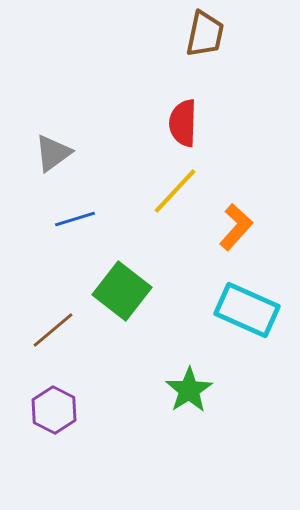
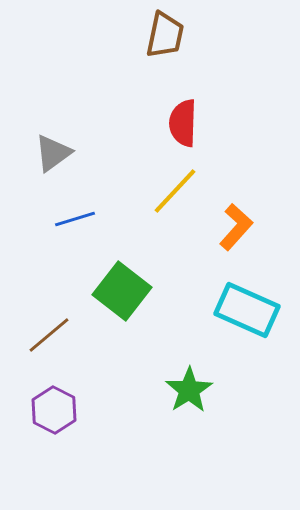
brown trapezoid: moved 40 px left, 1 px down
brown line: moved 4 px left, 5 px down
